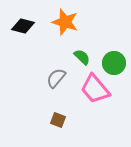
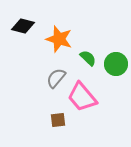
orange star: moved 6 px left, 17 px down
green semicircle: moved 6 px right, 1 px down
green circle: moved 2 px right, 1 px down
pink trapezoid: moved 13 px left, 8 px down
brown square: rotated 28 degrees counterclockwise
